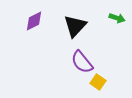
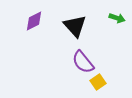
black triangle: rotated 25 degrees counterclockwise
purple semicircle: moved 1 px right
yellow square: rotated 21 degrees clockwise
